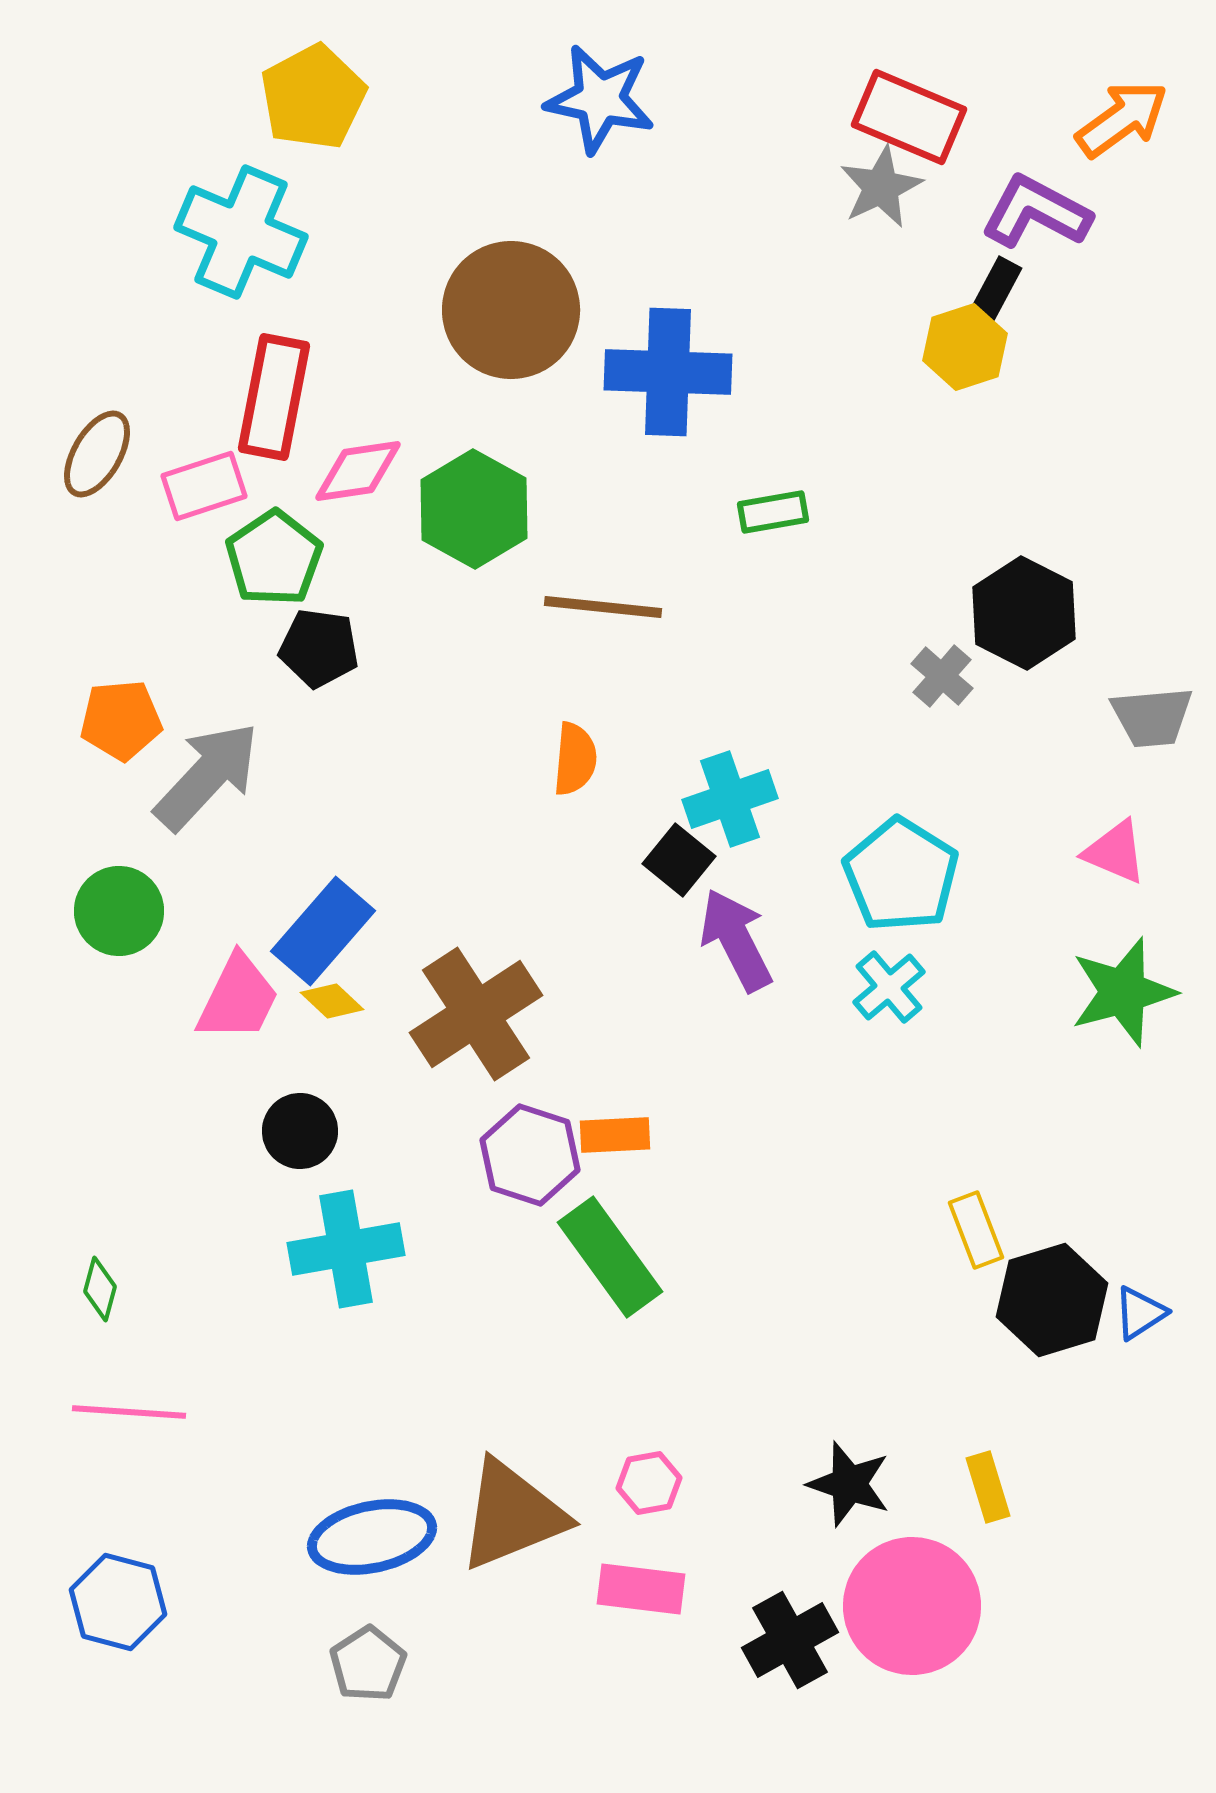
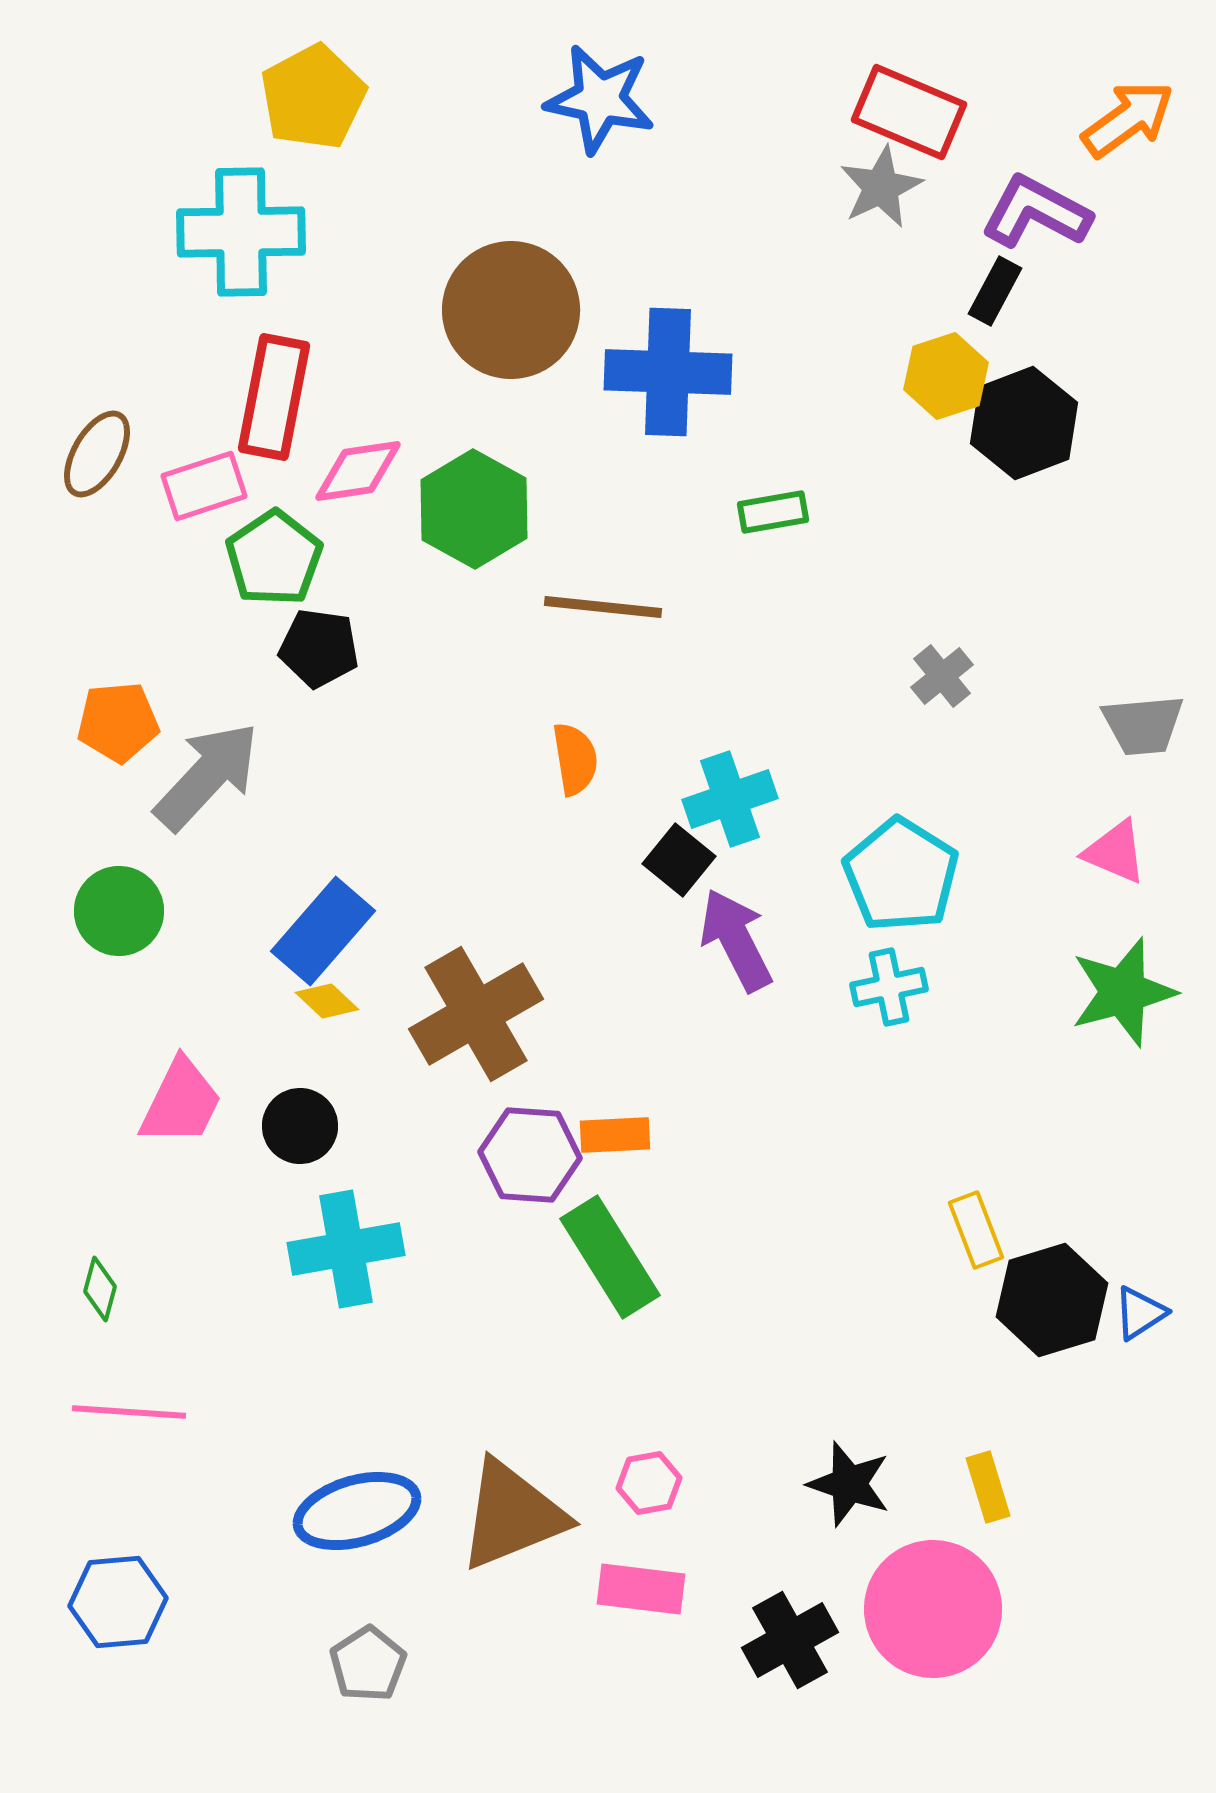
red rectangle at (909, 117): moved 5 px up
orange arrow at (1122, 119): moved 6 px right
cyan cross at (241, 232): rotated 24 degrees counterclockwise
yellow hexagon at (965, 347): moved 19 px left, 29 px down
black hexagon at (1024, 613): moved 190 px up; rotated 12 degrees clockwise
gray cross at (942, 676): rotated 10 degrees clockwise
gray trapezoid at (1152, 717): moved 9 px left, 8 px down
orange pentagon at (121, 720): moved 3 px left, 2 px down
orange semicircle at (575, 759): rotated 14 degrees counterclockwise
cyan cross at (889, 987): rotated 28 degrees clockwise
pink trapezoid at (238, 998): moved 57 px left, 104 px down
yellow diamond at (332, 1001): moved 5 px left
brown cross at (476, 1014): rotated 3 degrees clockwise
black circle at (300, 1131): moved 5 px up
purple hexagon at (530, 1155): rotated 14 degrees counterclockwise
green rectangle at (610, 1257): rotated 4 degrees clockwise
blue ellipse at (372, 1537): moved 15 px left, 26 px up; rotated 4 degrees counterclockwise
blue hexagon at (118, 1602): rotated 20 degrees counterclockwise
pink circle at (912, 1606): moved 21 px right, 3 px down
